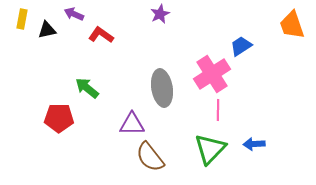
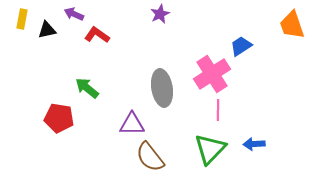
red L-shape: moved 4 px left
red pentagon: rotated 8 degrees clockwise
